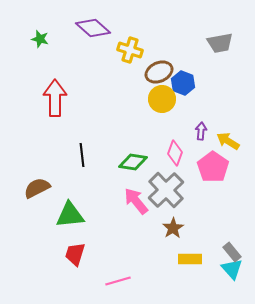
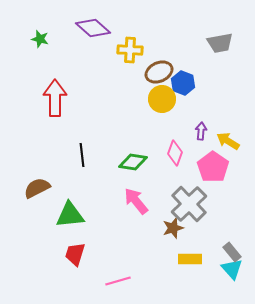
yellow cross: rotated 15 degrees counterclockwise
gray cross: moved 23 px right, 14 px down
brown star: rotated 15 degrees clockwise
